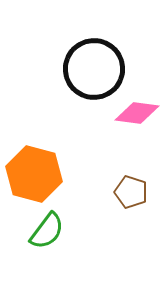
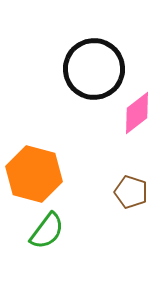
pink diamond: rotated 45 degrees counterclockwise
